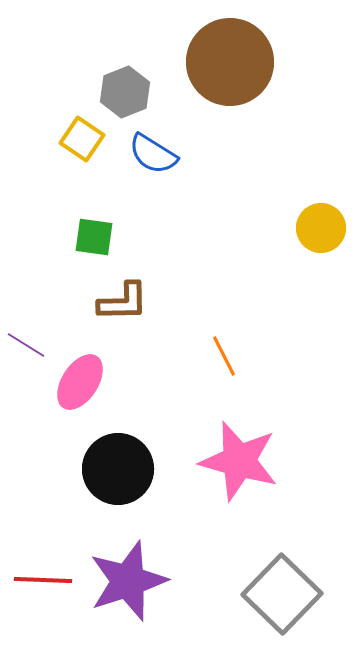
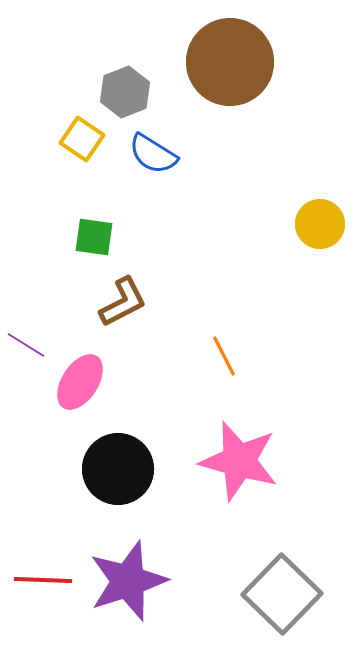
yellow circle: moved 1 px left, 4 px up
brown L-shape: rotated 26 degrees counterclockwise
